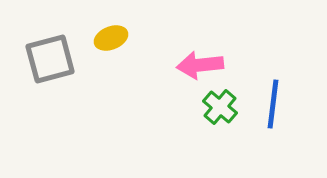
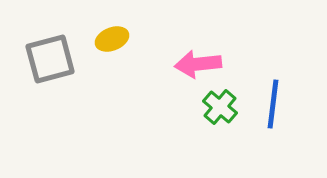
yellow ellipse: moved 1 px right, 1 px down
pink arrow: moved 2 px left, 1 px up
